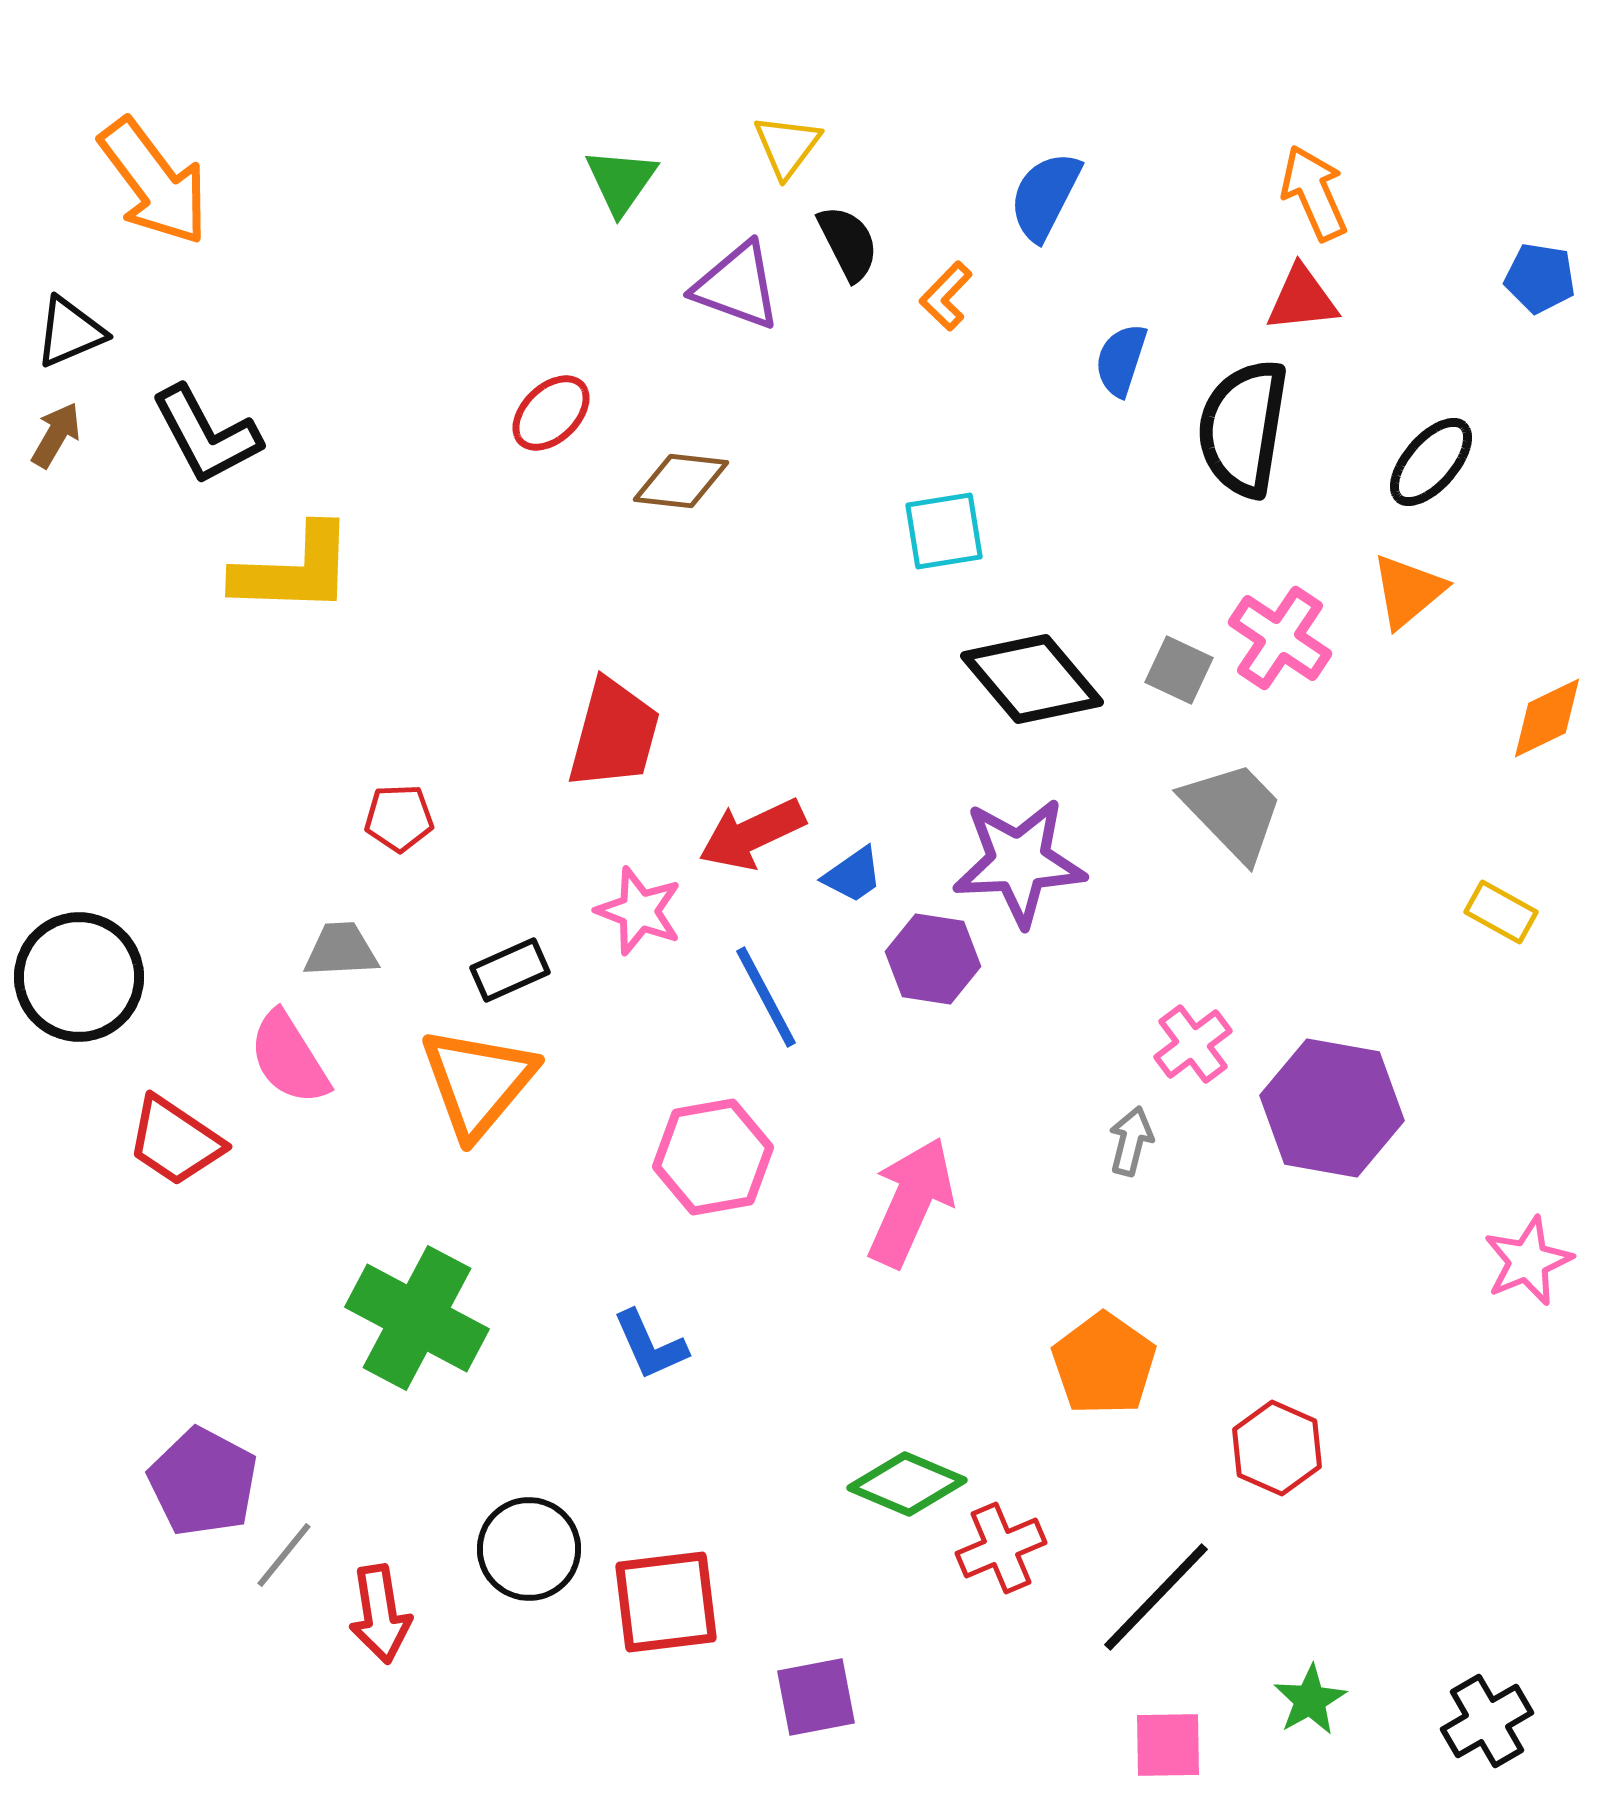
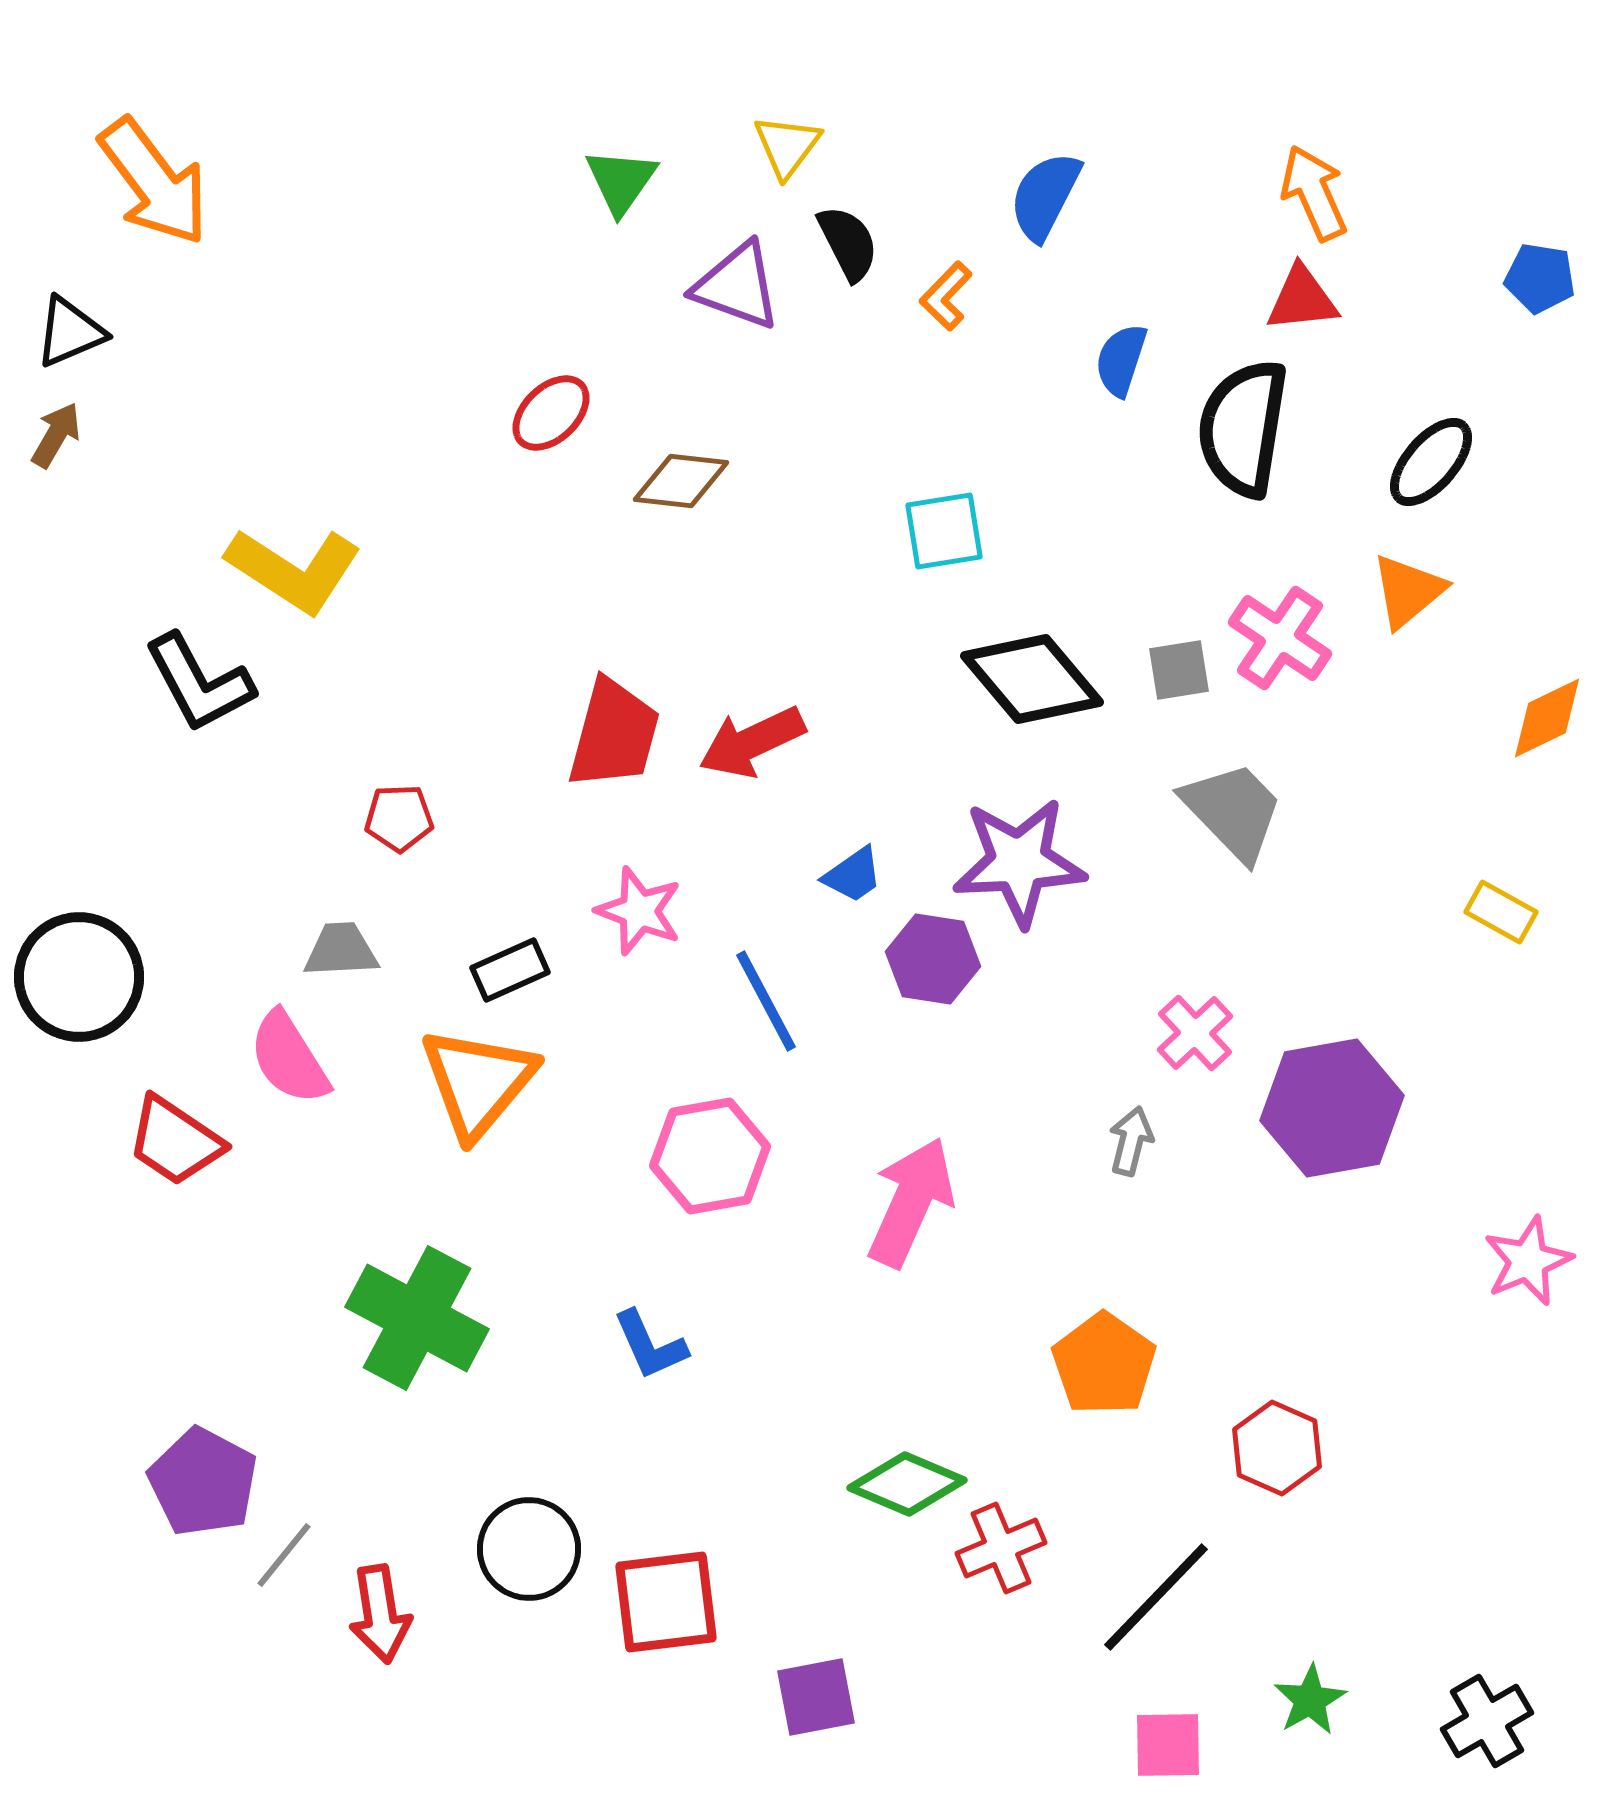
black L-shape at (206, 435): moved 7 px left, 248 px down
yellow L-shape at (294, 570): rotated 31 degrees clockwise
gray square at (1179, 670): rotated 34 degrees counterclockwise
red arrow at (752, 834): moved 92 px up
blue line at (766, 997): moved 4 px down
pink cross at (1193, 1044): moved 2 px right, 11 px up; rotated 6 degrees counterclockwise
purple hexagon at (1332, 1108): rotated 20 degrees counterclockwise
pink hexagon at (713, 1157): moved 3 px left, 1 px up
